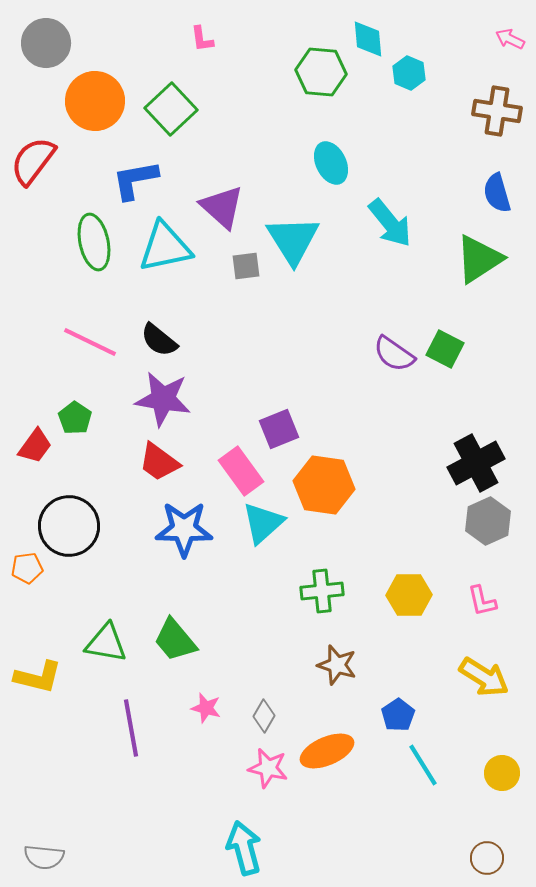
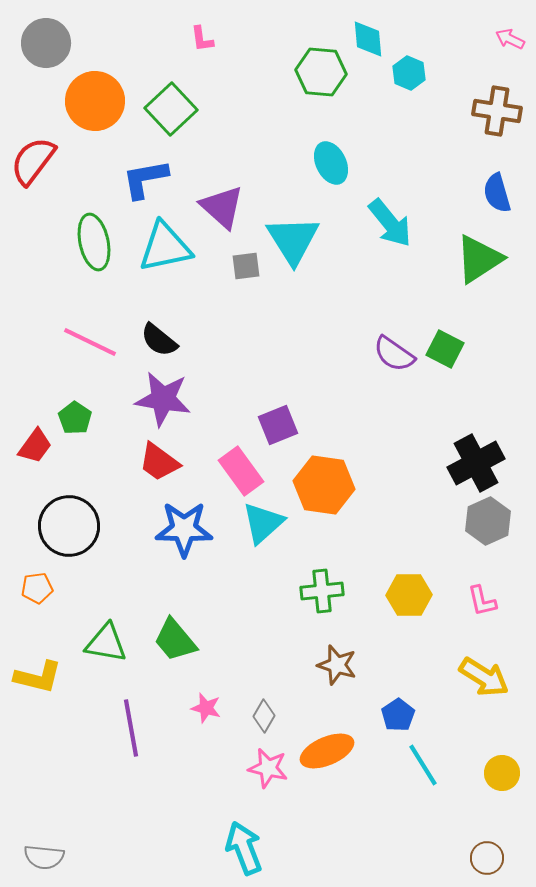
blue L-shape at (135, 180): moved 10 px right, 1 px up
purple square at (279, 429): moved 1 px left, 4 px up
orange pentagon at (27, 568): moved 10 px right, 20 px down
cyan arrow at (244, 848): rotated 6 degrees counterclockwise
